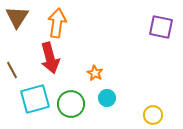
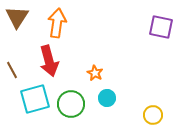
red arrow: moved 1 px left, 3 px down
